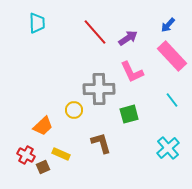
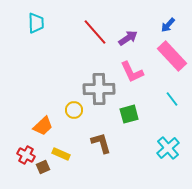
cyan trapezoid: moved 1 px left
cyan line: moved 1 px up
